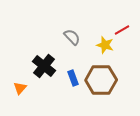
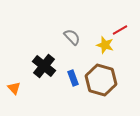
red line: moved 2 px left
brown hexagon: rotated 16 degrees clockwise
orange triangle: moved 6 px left; rotated 24 degrees counterclockwise
